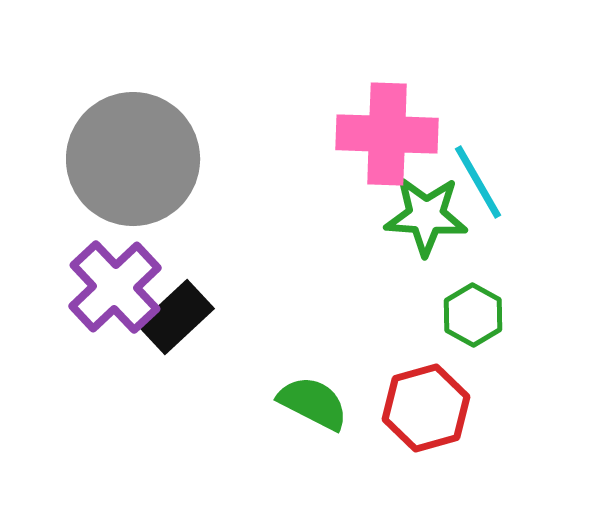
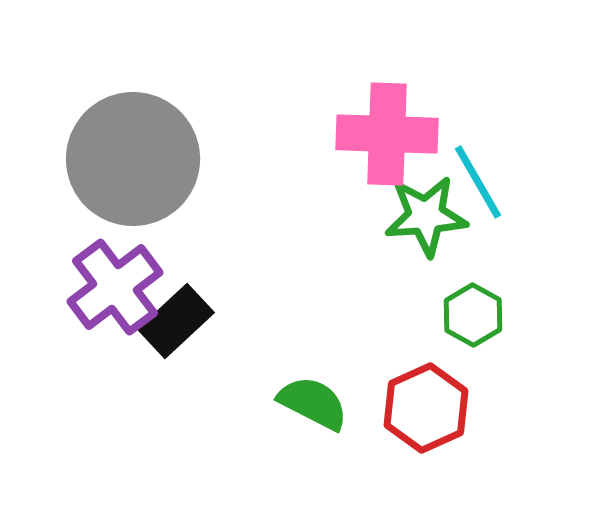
green star: rotated 8 degrees counterclockwise
purple cross: rotated 6 degrees clockwise
black rectangle: moved 4 px down
red hexagon: rotated 8 degrees counterclockwise
